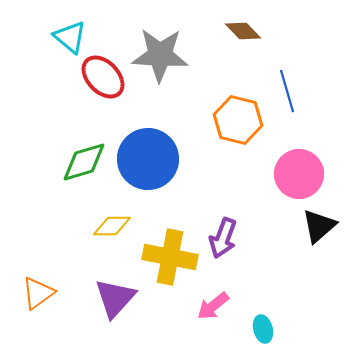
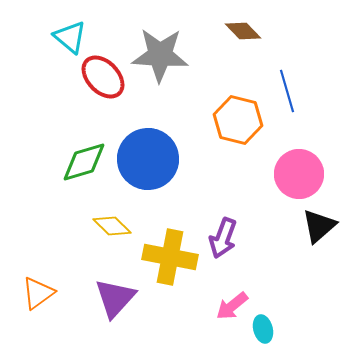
yellow diamond: rotated 45 degrees clockwise
pink arrow: moved 19 px right
